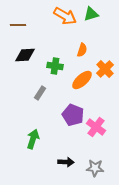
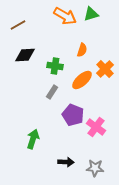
brown line: rotated 28 degrees counterclockwise
gray rectangle: moved 12 px right, 1 px up
